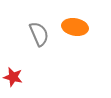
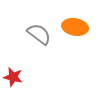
gray semicircle: rotated 30 degrees counterclockwise
